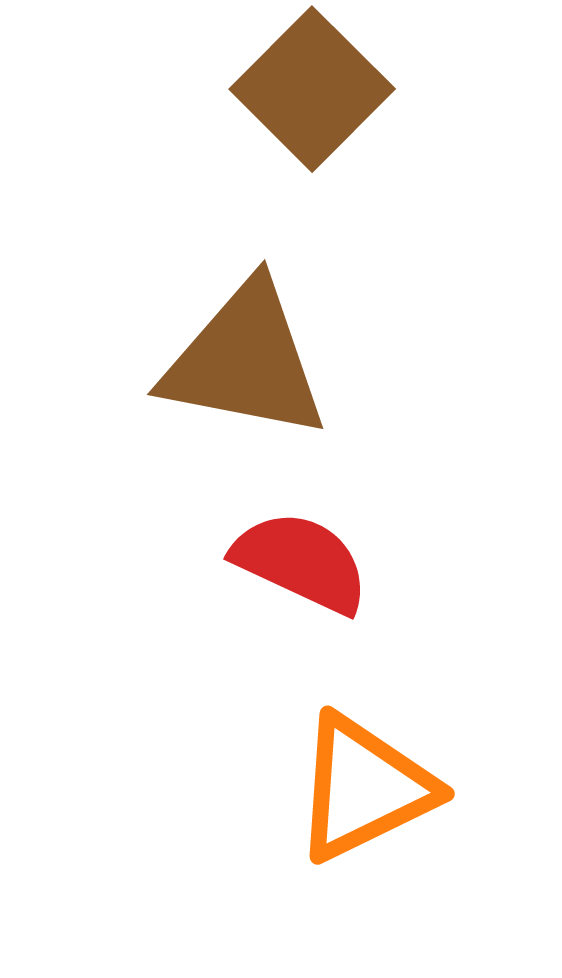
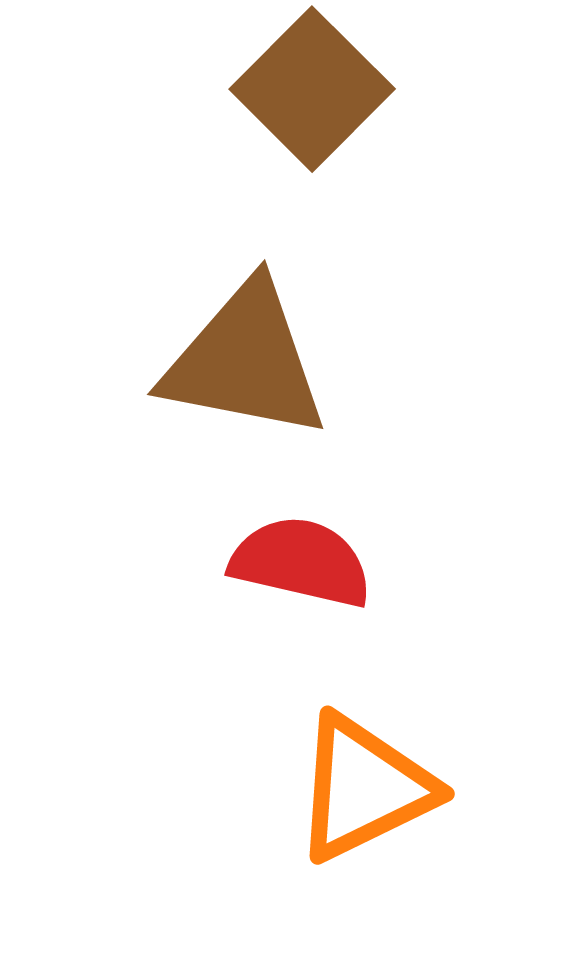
red semicircle: rotated 12 degrees counterclockwise
